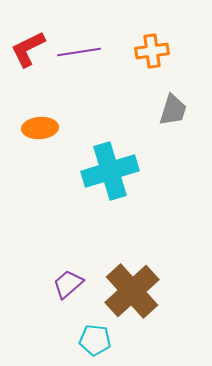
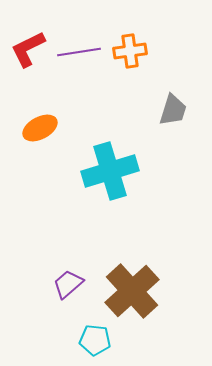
orange cross: moved 22 px left
orange ellipse: rotated 24 degrees counterclockwise
